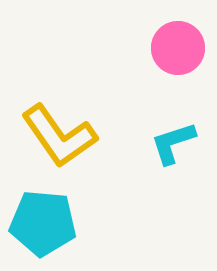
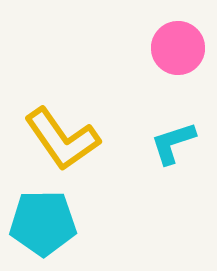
yellow L-shape: moved 3 px right, 3 px down
cyan pentagon: rotated 6 degrees counterclockwise
